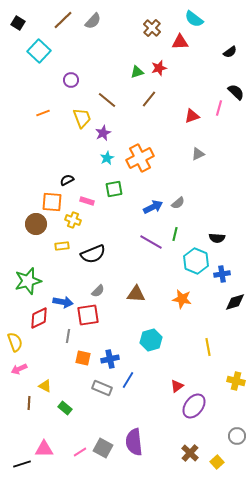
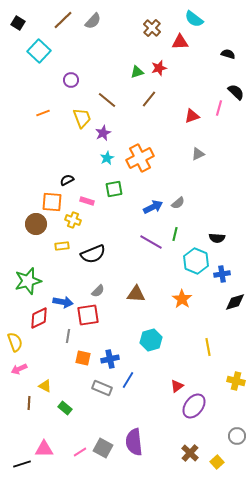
black semicircle at (230, 52): moved 2 px left, 2 px down; rotated 128 degrees counterclockwise
orange star at (182, 299): rotated 24 degrees clockwise
